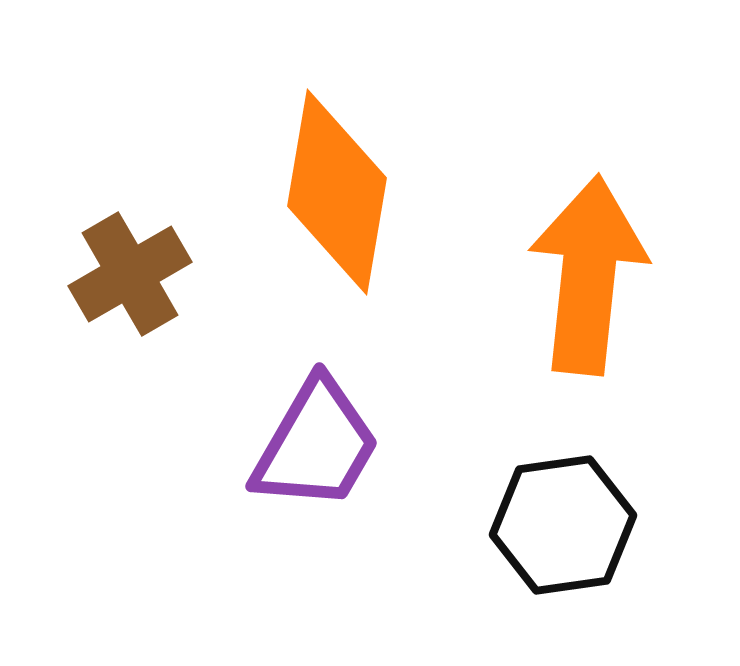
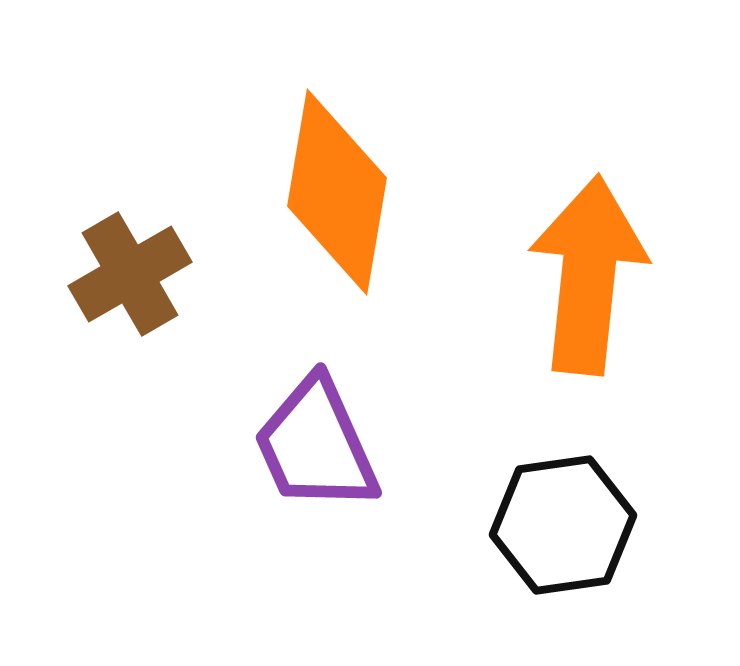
purple trapezoid: rotated 126 degrees clockwise
